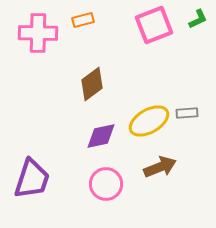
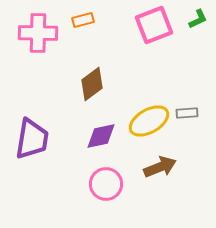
purple trapezoid: moved 40 px up; rotated 9 degrees counterclockwise
